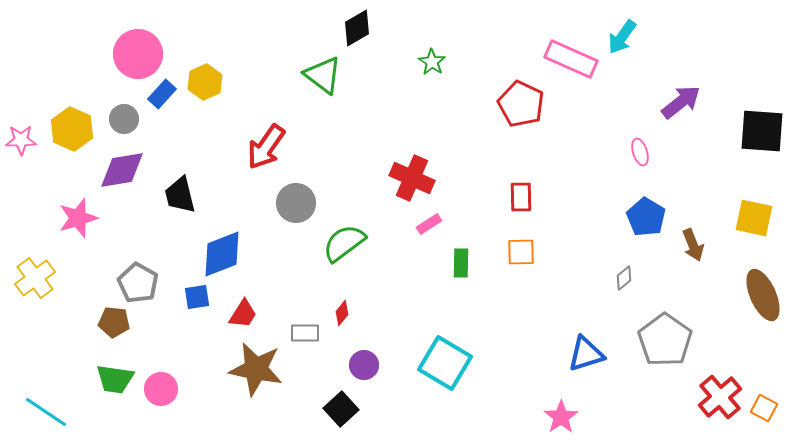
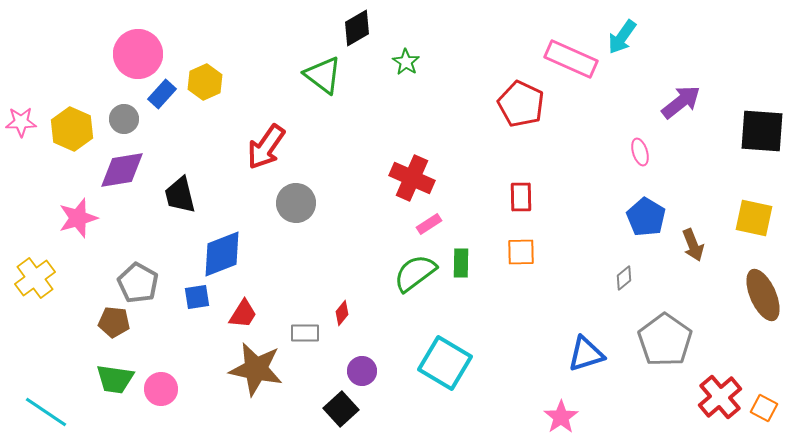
green star at (432, 62): moved 26 px left
pink star at (21, 140): moved 18 px up
green semicircle at (344, 243): moved 71 px right, 30 px down
purple circle at (364, 365): moved 2 px left, 6 px down
